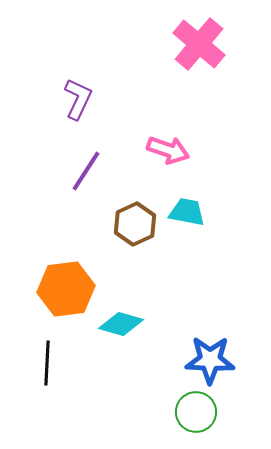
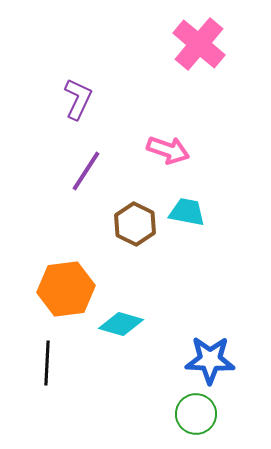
brown hexagon: rotated 9 degrees counterclockwise
green circle: moved 2 px down
